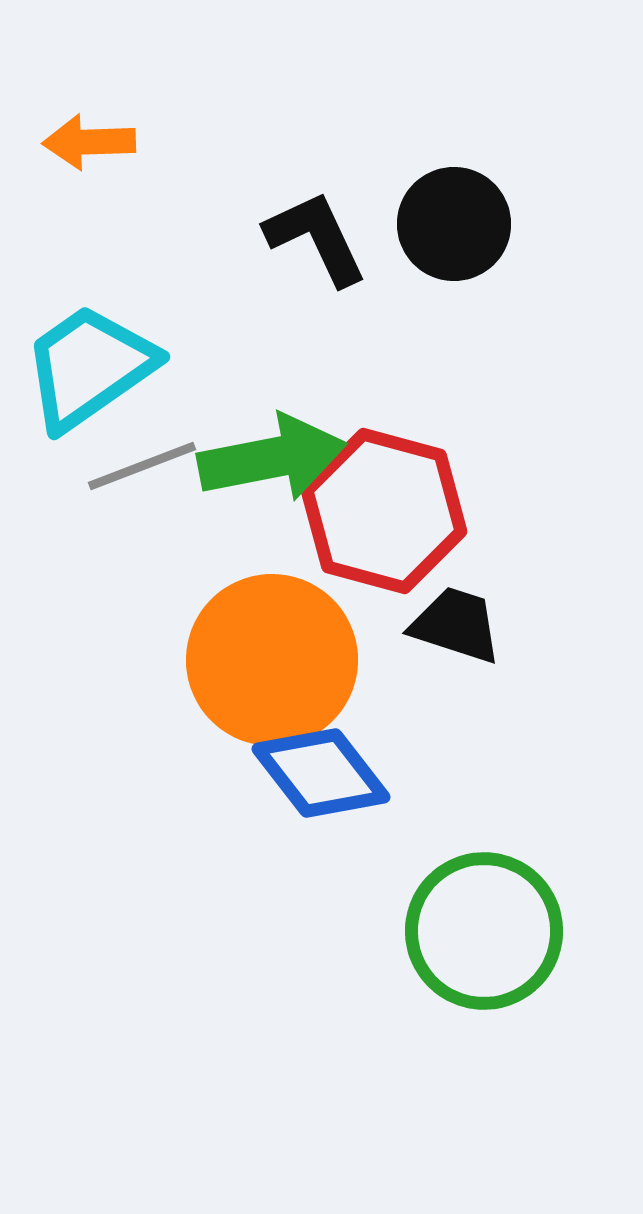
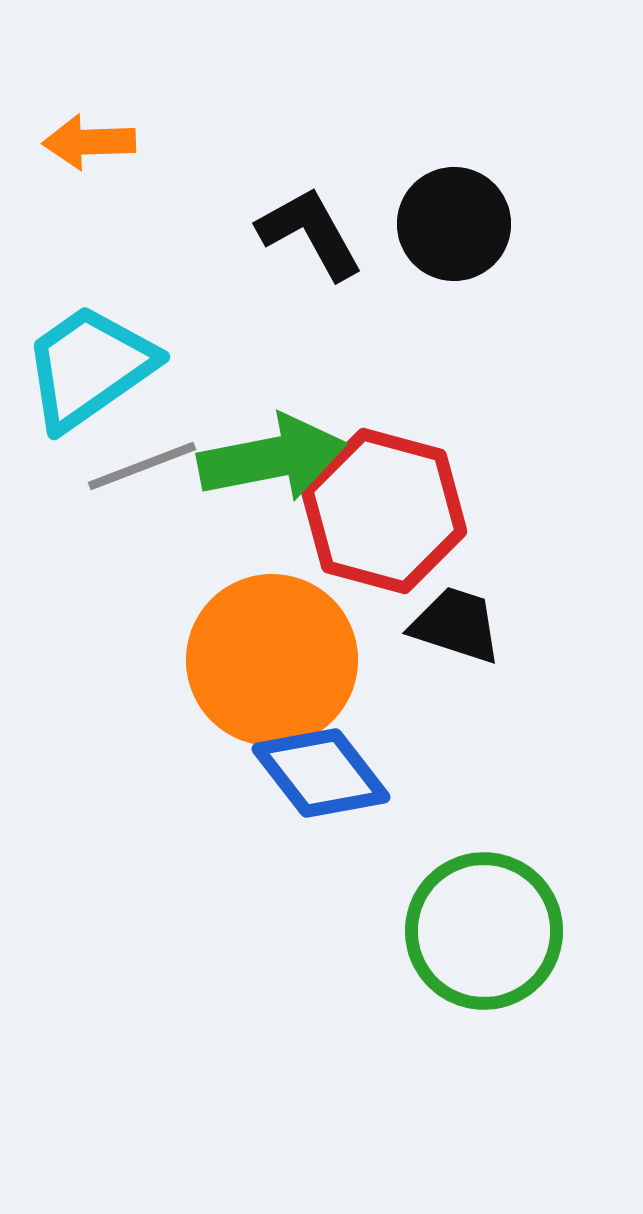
black L-shape: moved 6 px left, 5 px up; rotated 4 degrees counterclockwise
